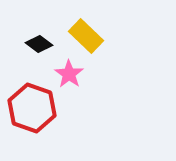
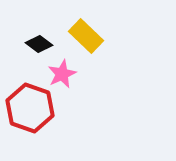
pink star: moved 7 px left; rotated 12 degrees clockwise
red hexagon: moved 2 px left
